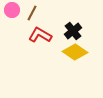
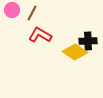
black cross: moved 15 px right, 10 px down; rotated 36 degrees clockwise
